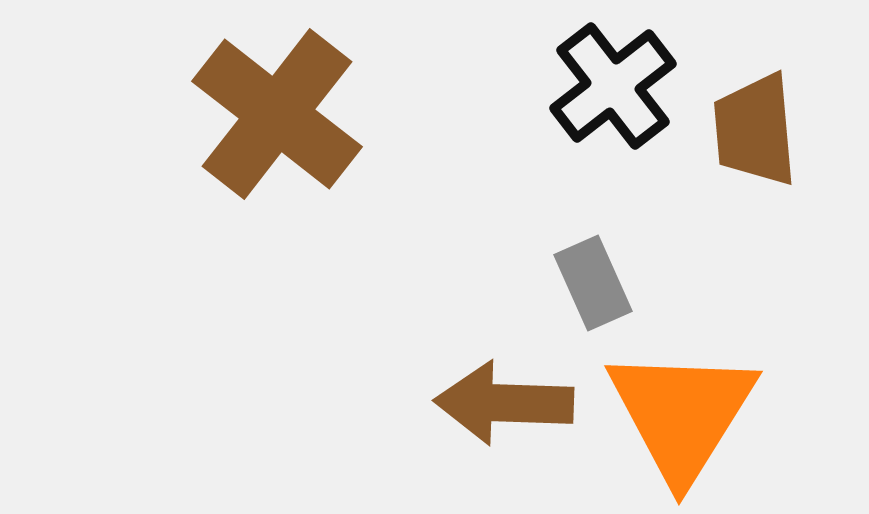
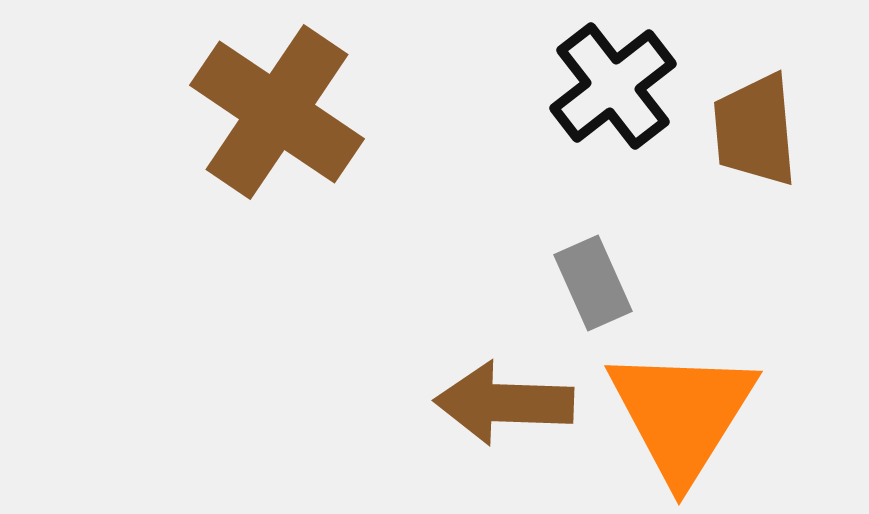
brown cross: moved 2 px up; rotated 4 degrees counterclockwise
